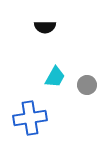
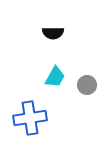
black semicircle: moved 8 px right, 6 px down
